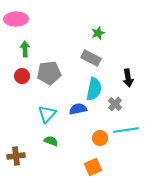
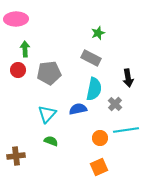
red circle: moved 4 px left, 6 px up
orange square: moved 6 px right
